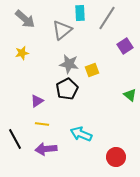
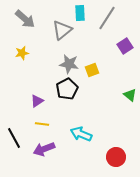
black line: moved 1 px left, 1 px up
purple arrow: moved 2 px left; rotated 15 degrees counterclockwise
